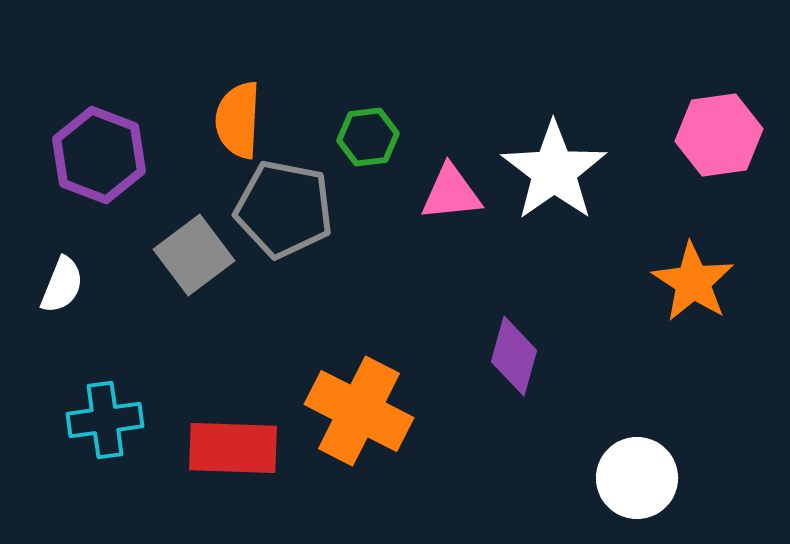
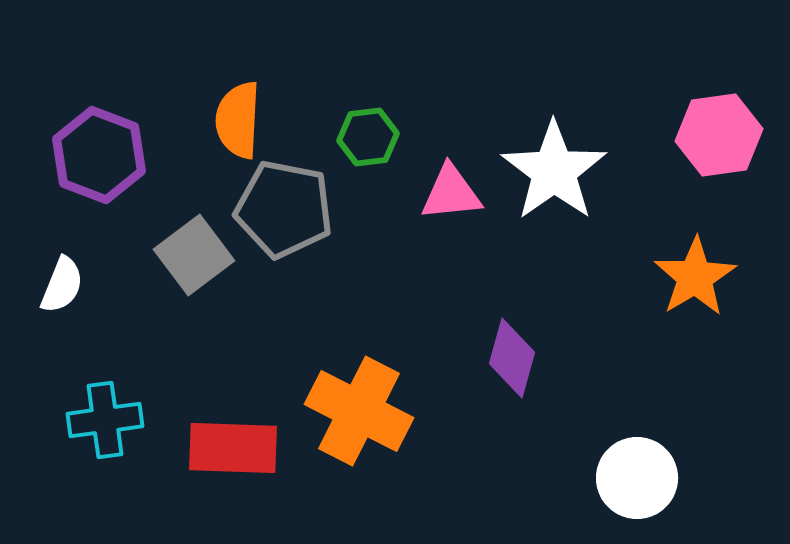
orange star: moved 2 px right, 5 px up; rotated 8 degrees clockwise
purple diamond: moved 2 px left, 2 px down
